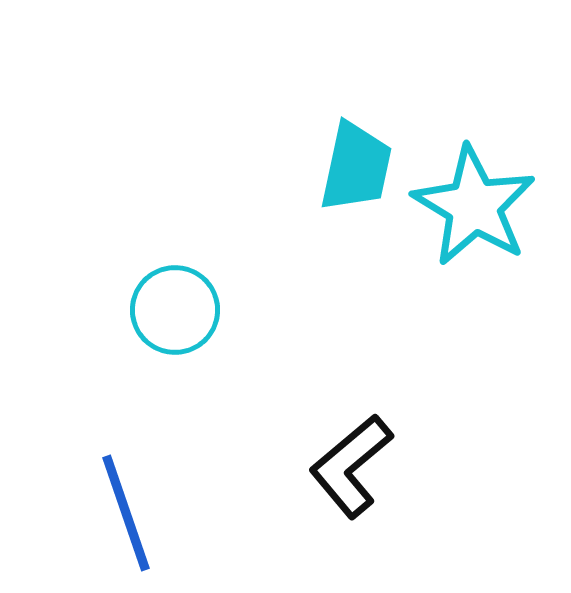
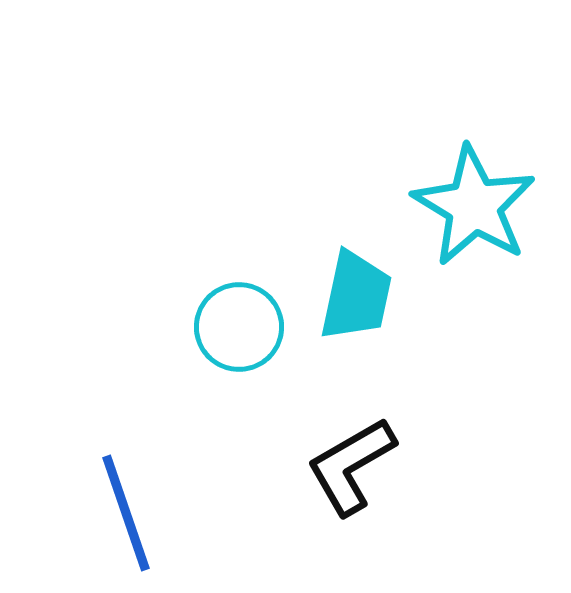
cyan trapezoid: moved 129 px down
cyan circle: moved 64 px right, 17 px down
black L-shape: rotated 10 degrees clockwise
